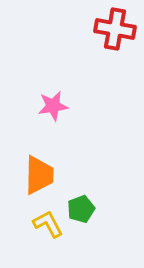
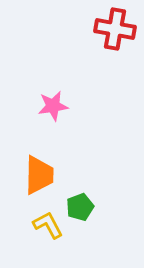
green pentagon: moved 1 px left, 2 px up
yellow L-shape: moved 1 px down
